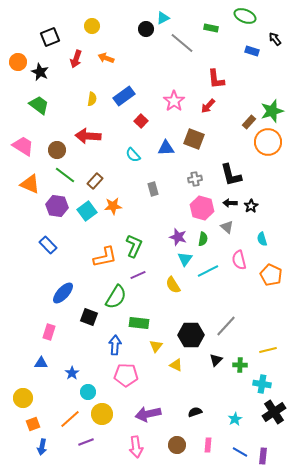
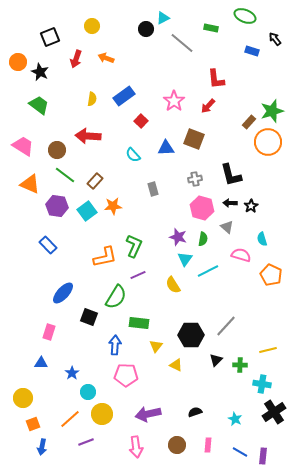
pink semicircle at (239, 260): moved 2 px right, 5 px up; rotated 120 degrees clockwise
cyan star at (235, 419): rotated 16 degrees counterclockwise
